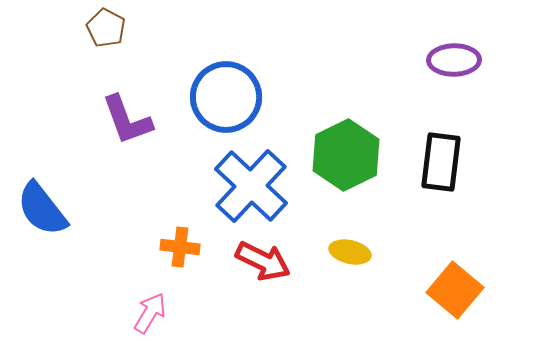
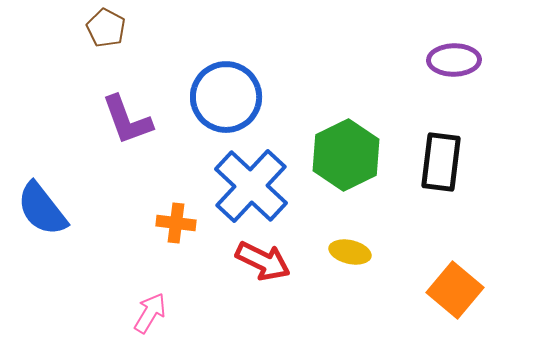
orange cross: moved 4 px left, 24 px up
